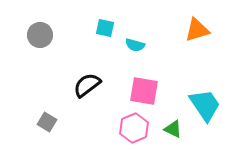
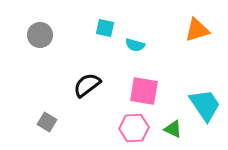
pink hexagon: rotated 20 degrees clockwise
